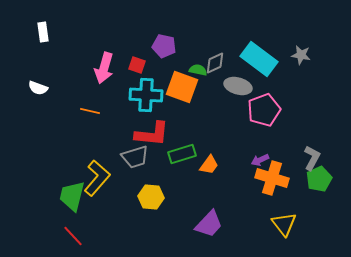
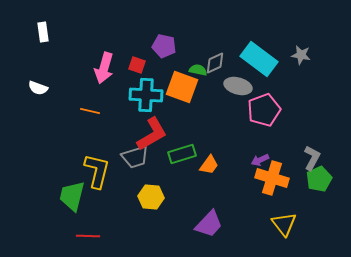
red L-shape: rotated 36 degrees counterclockwise
yellow L-shape: moved 7 px up; rotated 27 degrees counterclockwise
red line: moved 15 px right; rotated 45 degrees counterclockwise
